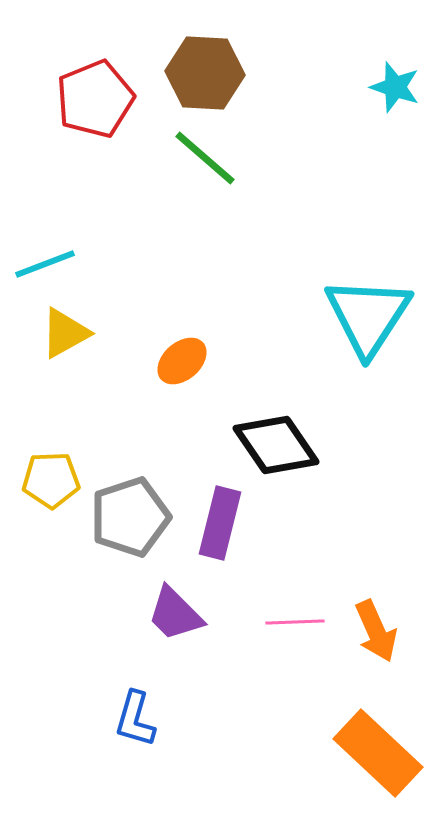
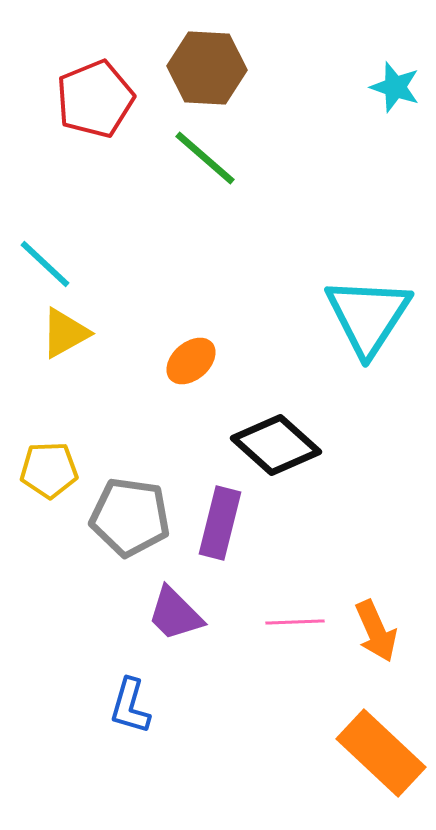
brown hexagon: moved 2 px right, 5 px up
cyan line: rotated 64 degrees clockwise
orange ellipse: moved 9 px right
black diamond: rotated 14 degrees counterclockwise
yellow pentagon: moved 2 px left, 10 px up
gray pentagon: rotated 26 degrees clockwise
blue L-shape: moved 5 px left, 13 px up
orange rectangle: moved 3 px right
